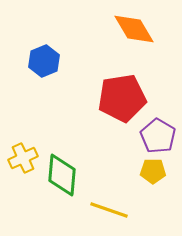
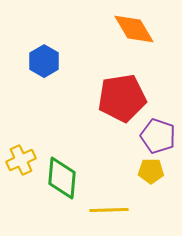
blue hexagon: rotated 8 degrees counterclockwise
purple pentagon: rotated 12 degrees counterclockwise
yellow cross: moved 2 px left, 2 px down
yellow pentagon: moved 2 px left
green diamond: moved 3 px down
yellow line: rotated 21 degrees counterclockwise
